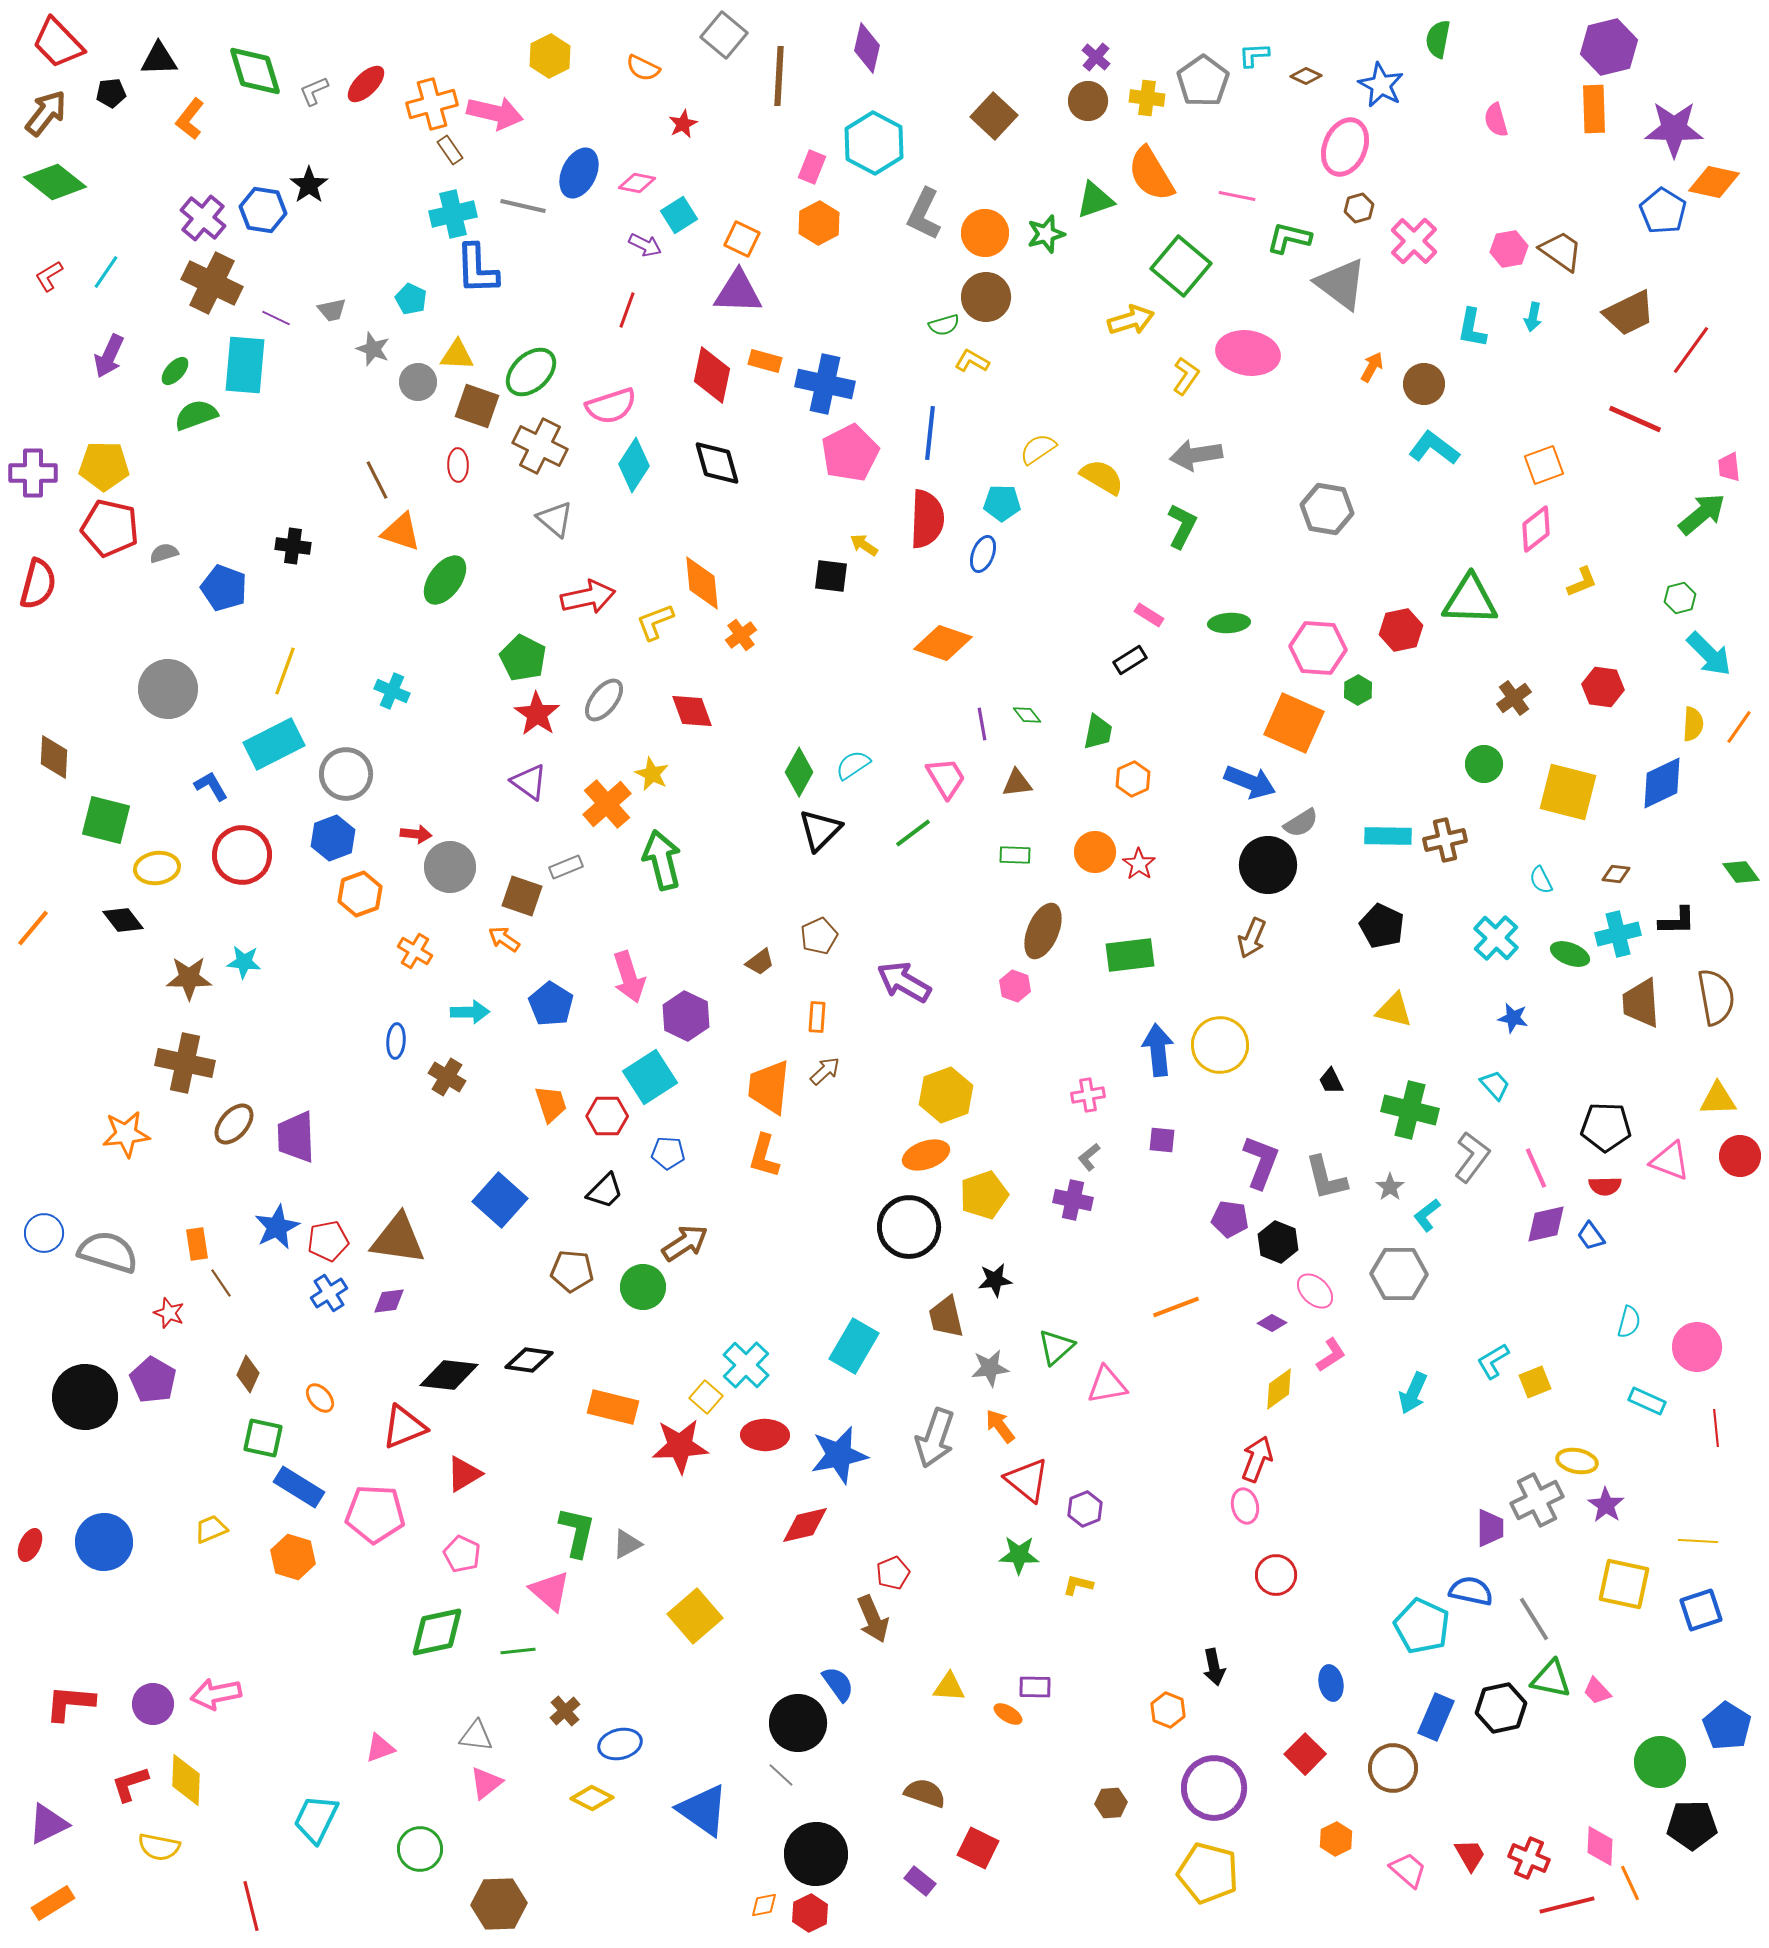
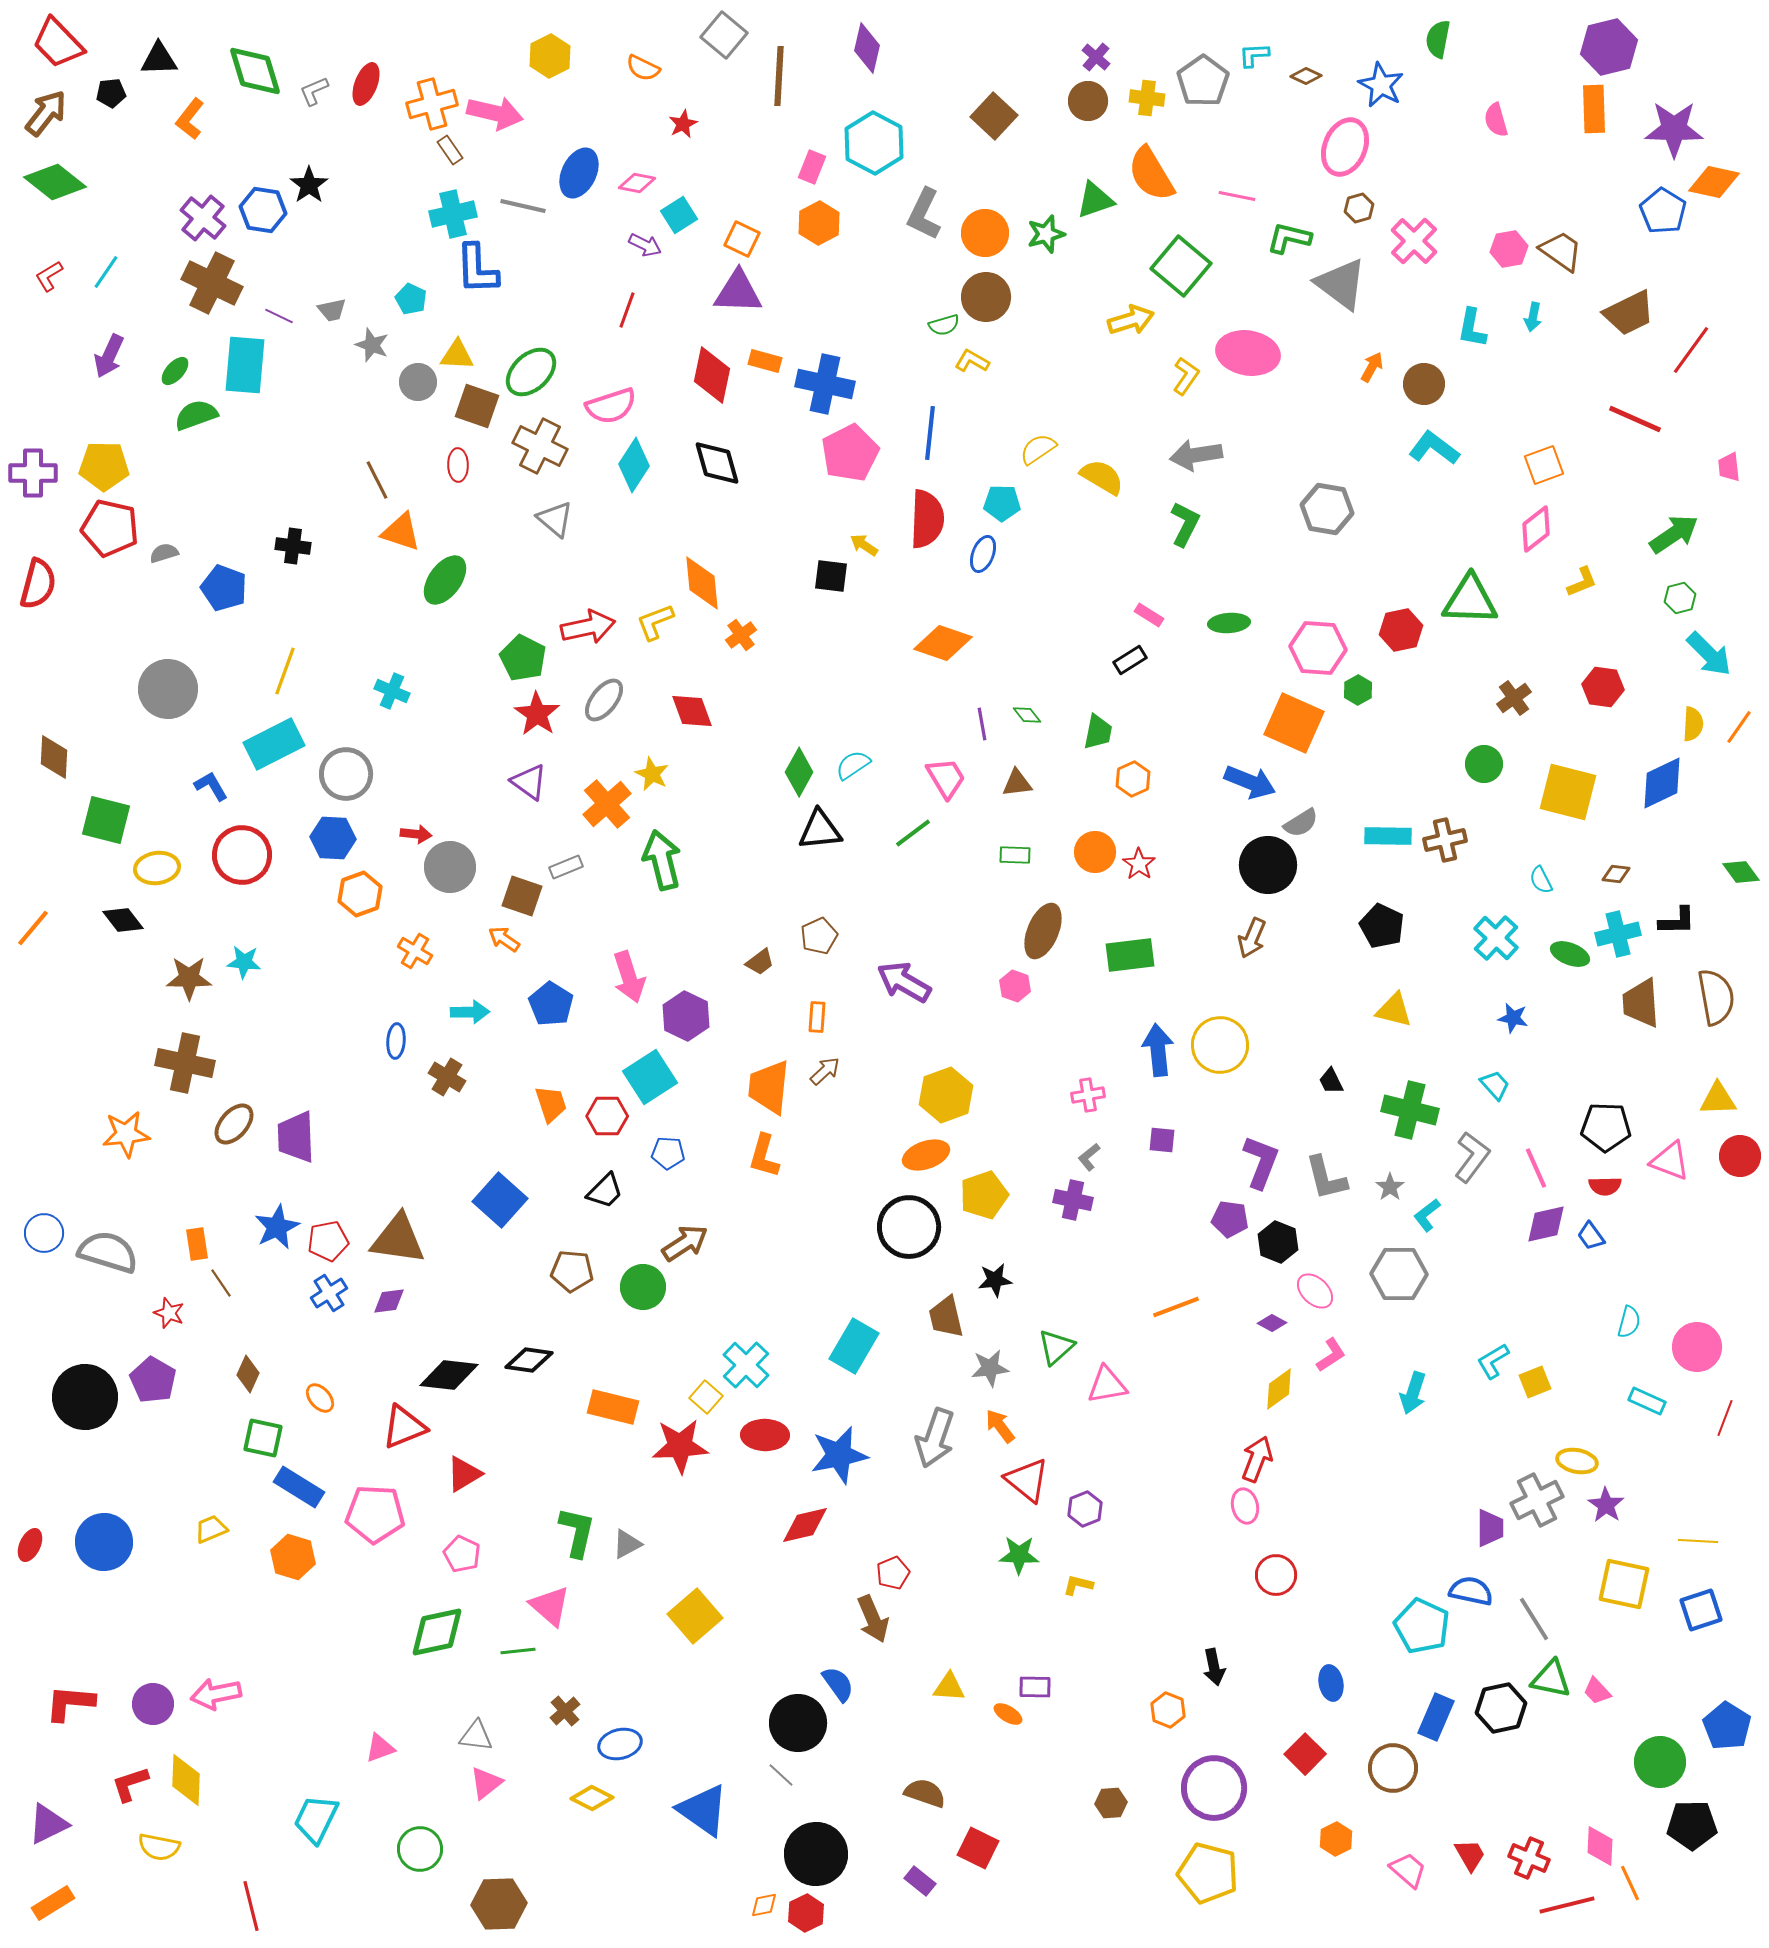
red ellipse at (366, 84): rotated 24 degrees counterclockwise
purple line at (276, 318): moved 3 px right, 2 px up
gray star at (373, 349): moved 1 px left, 4 px up
green arrow at (1702, 514): moved 28 px left, 20 px down; rotated 6 degrees clockwise
green L-shape at (1182, 526): moved 3 px right, 2 px up
red arrow at (588, 597): moved 30 px down
black triangle at (820, 830): rotated 39 degrees clockwise
blue hexagon at (333, 838): rotated 24 degrees clockwise
cyan arrow at (1413, 1393): rotated 6 degrees counterclockwise
red line at (1716, 1428): moved 9 px right, 10 px up; rotated 27 degrees clockwise
pink triangle at (550, 1591): moved 15 px down
red hexagon at (810, 1913): moved 4 px left
